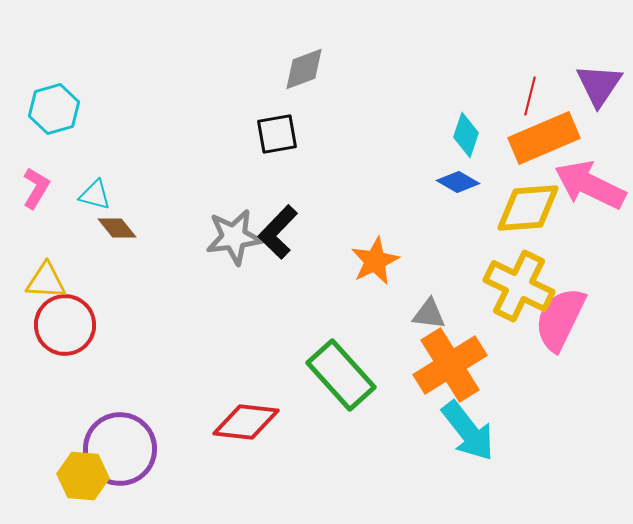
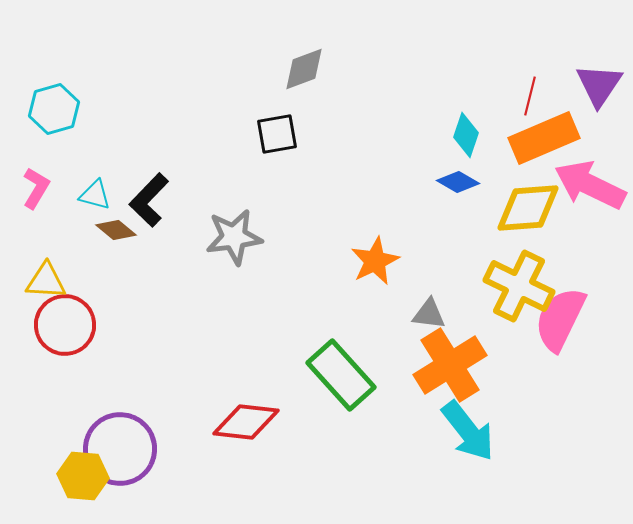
brown diamond: moved 1 px left, 2 px down; rotated 12 degrees counterclockwise
black L-shape: moved 129 px left, 32 px up
